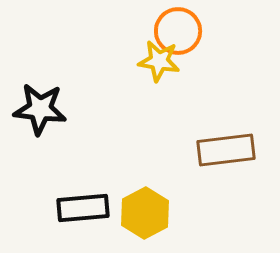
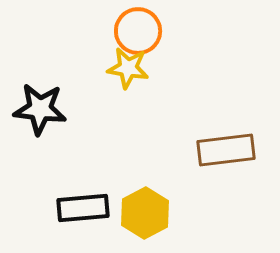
orange circle: moved 40 px left
yellow star: moved 31 px left, 7 px down
